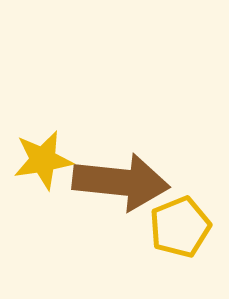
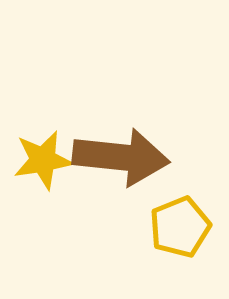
brown arrow: moved 25 px up
